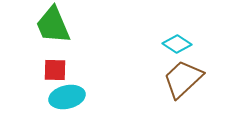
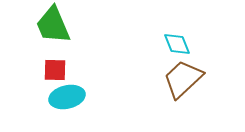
cyan diamond: rotated 36 degrees clockwise
